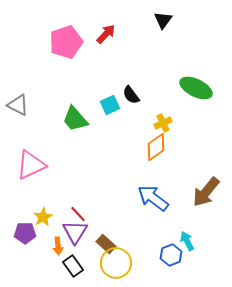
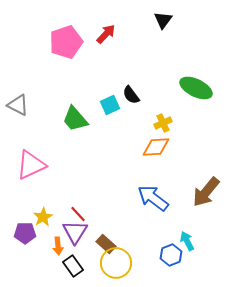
orange diamond: rotated 32 degrees clockwise
